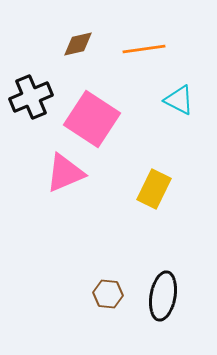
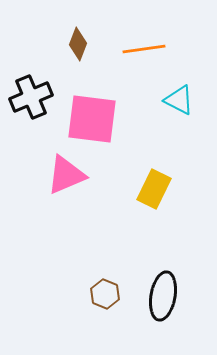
brown diamond: rotated 56 degrees counterclockwise
pink square: rotated 26 degrees counterclockwise
pink triangle: moved 1 px right, 2 px down
brown hexagon: moved 3 px left; rotated 16 degrees clockwise
